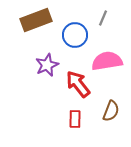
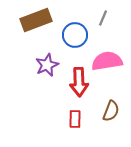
red arrow: moved 1 px right, 2 px up; rotated 144 degrees counterclockwise
